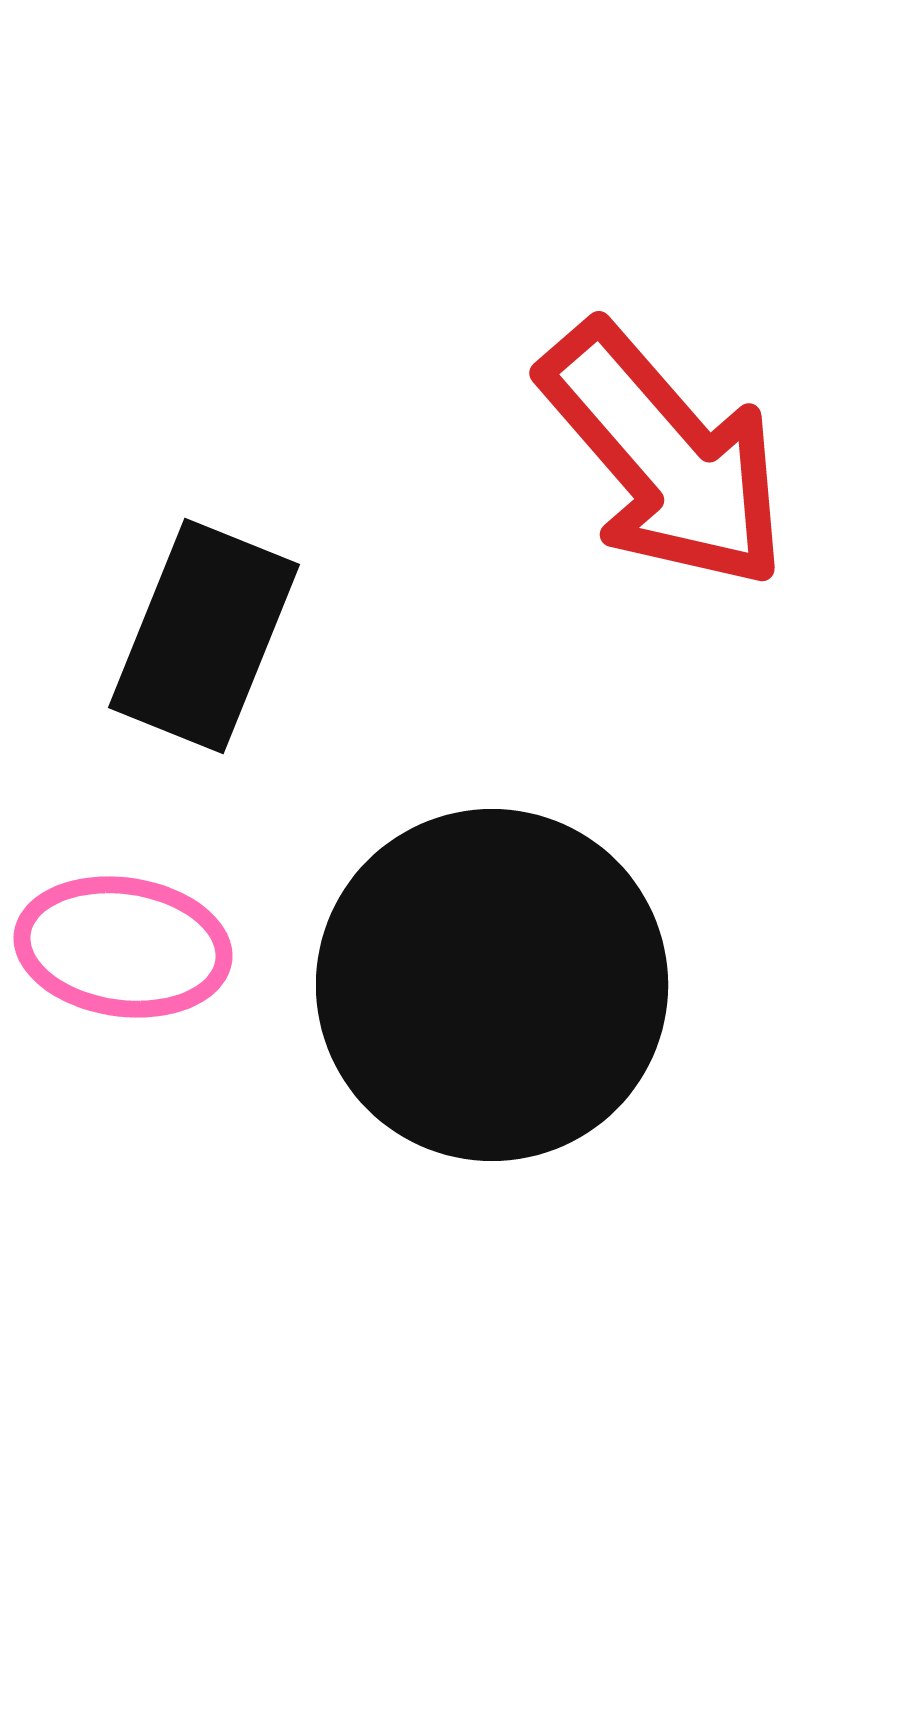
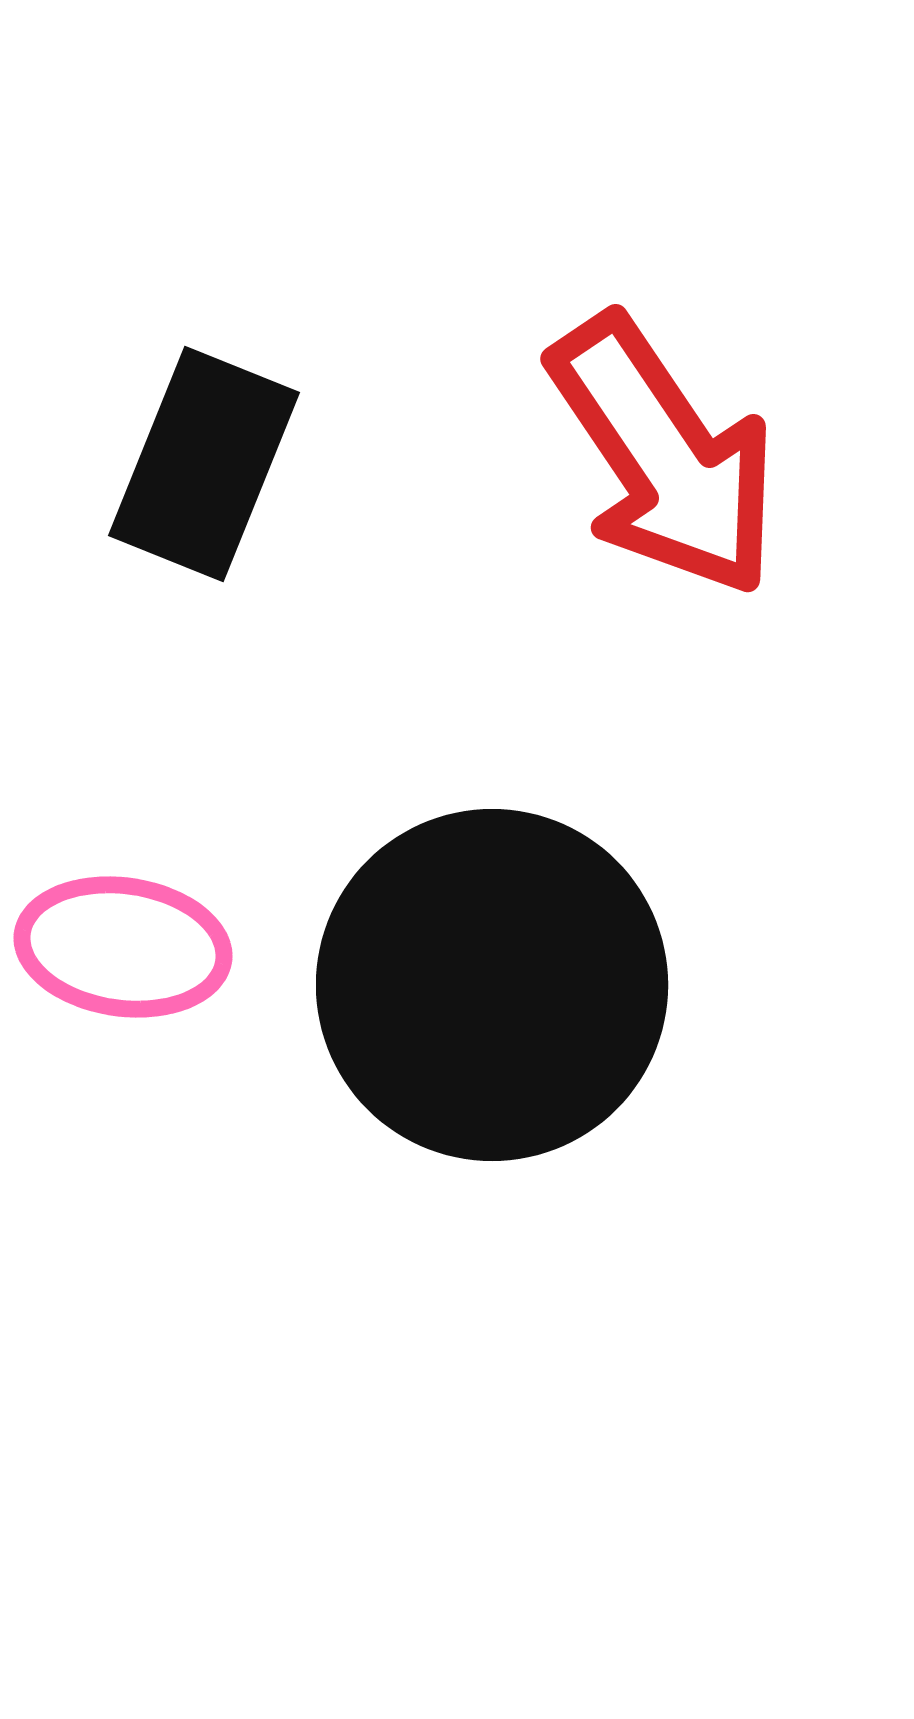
red arrow: rotated 7 degrees clockwise
black rectangle: moved 172 px up
